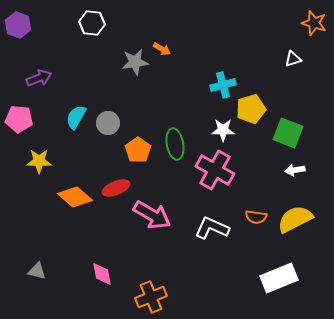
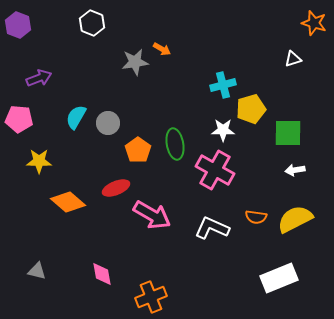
white hexagon: rotated 15 degrees clockwise
green square: rotated 20 degrees counterclockwise
orange diamond: moved 7 px left, 5 px down
